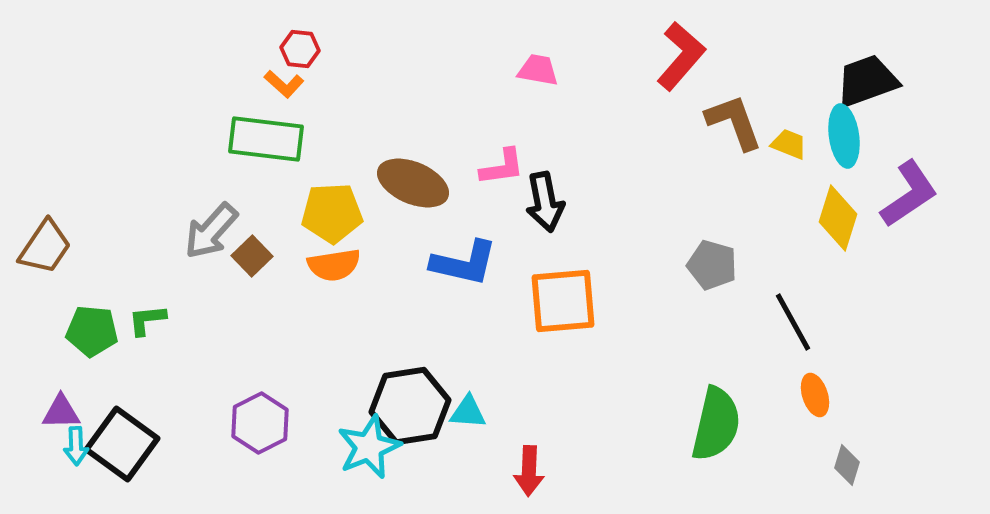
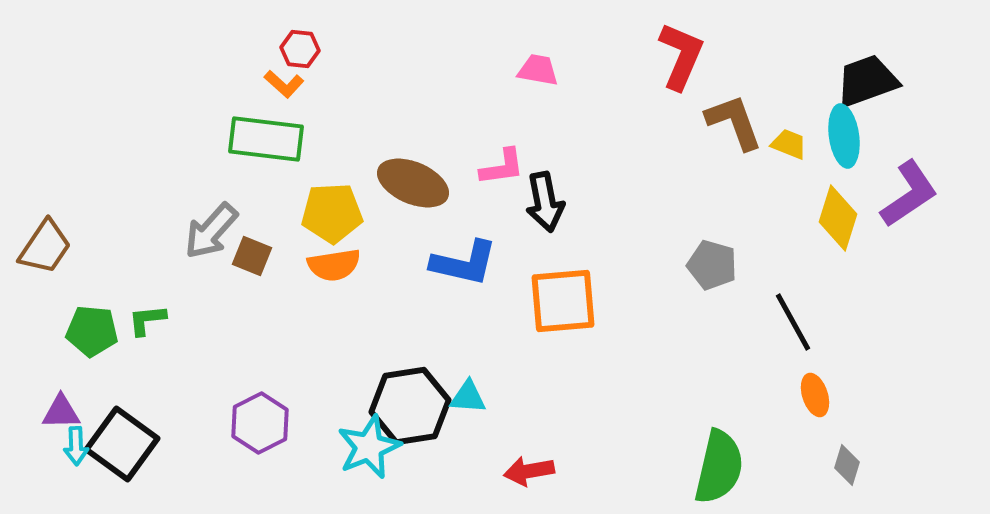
red L-shape: rotated 18 degrees counterclockwise
brown square: rotated 24 degrees counterclockwise
cyan triangle: moved 15 px up
green semicircle: moved 3 px right, 43 px down
red arrow: rotated 78 degrees clockwise
